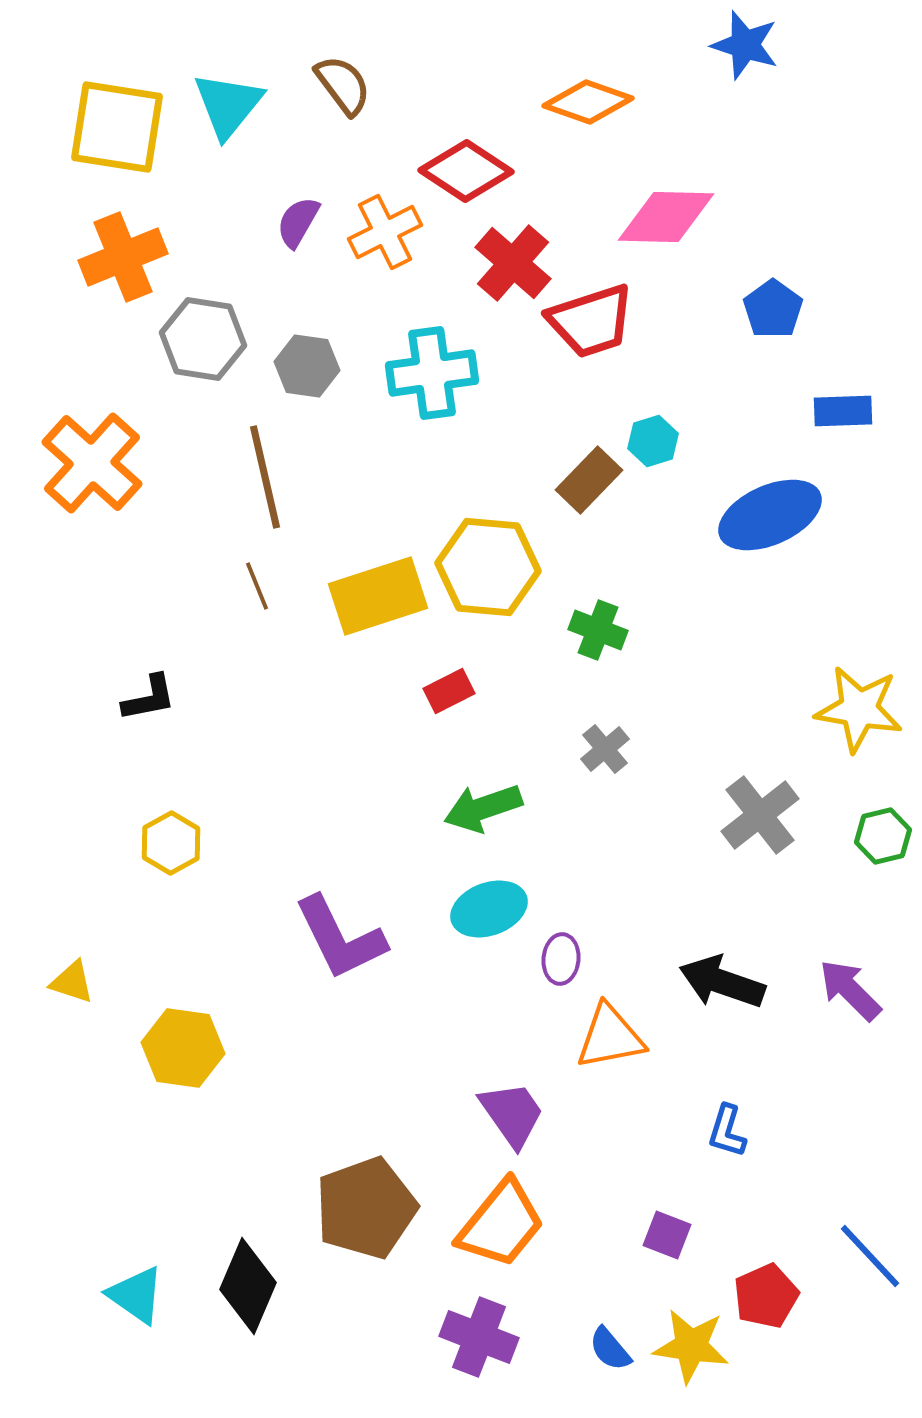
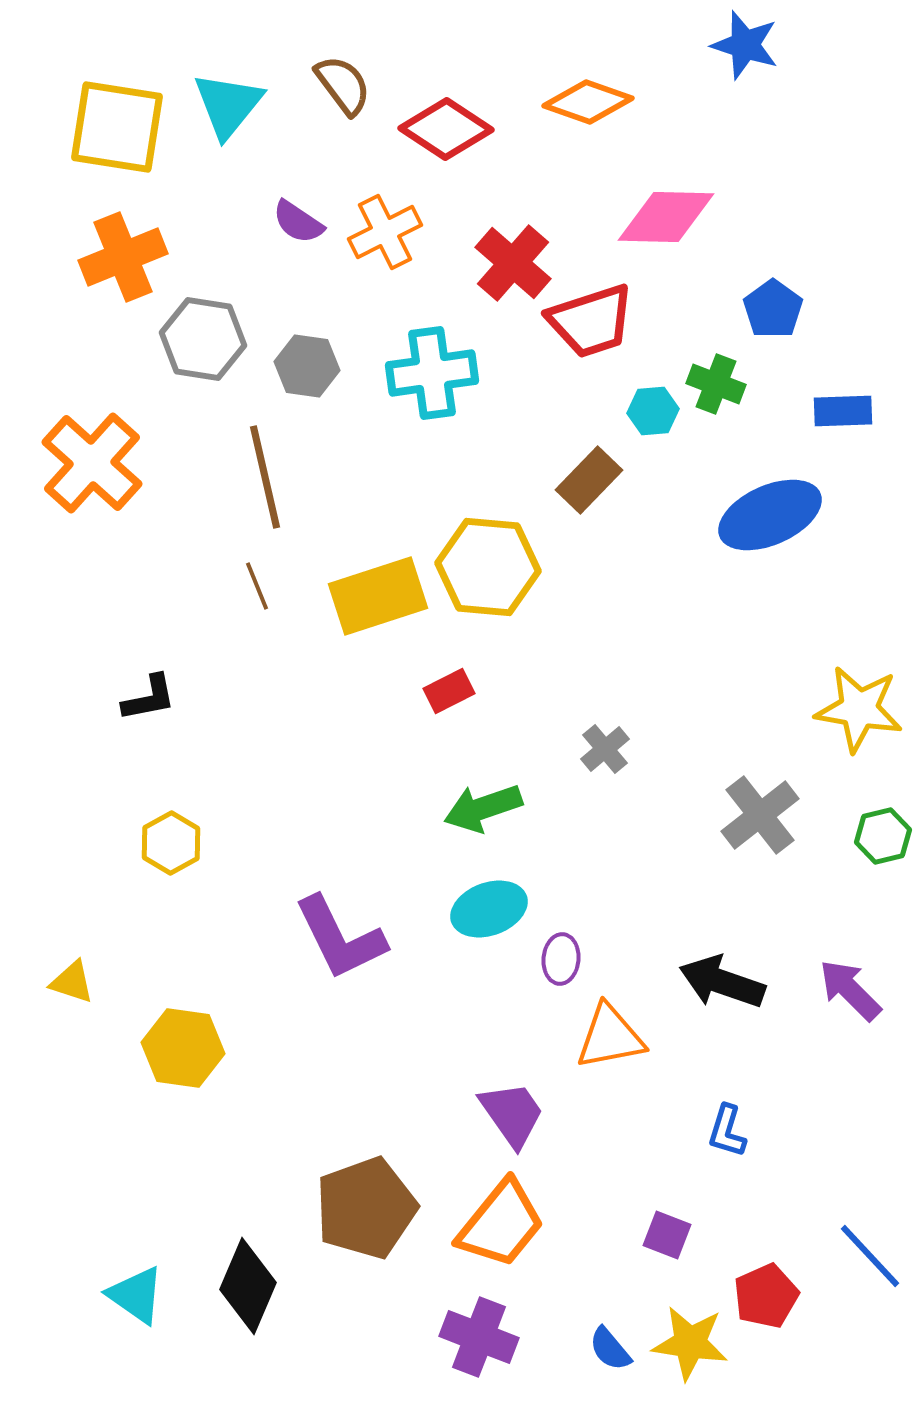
red diamond at (466, 171): moved 20 px left, 42 px up
purple semicircle at (298, 222): rotated 86 degrees counterclockwise
cyan hexagon at (653, 441): moved 30 px up; rotated 12 degrees clockwise
green cross at (598, 630): moved 118 px right, 246 px up
yellow star at (691, 1346): moved 1 px left, 3 px up
